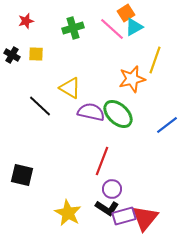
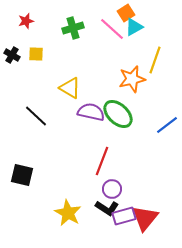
black line: moved 4 px left, 10 px down
